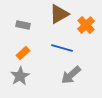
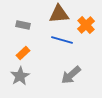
brown triangle: rotated 25 degrees clockwise
blue line: moved 8 px up
